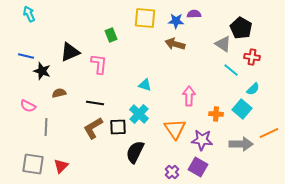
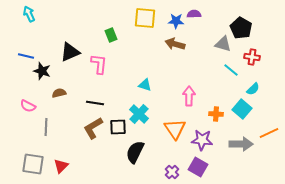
gray triangle: rotated 18 degrees counterclockwise
